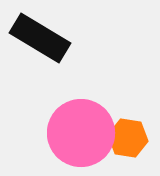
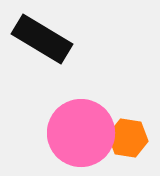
black rectangle: moved 2 px right, 1 px down
